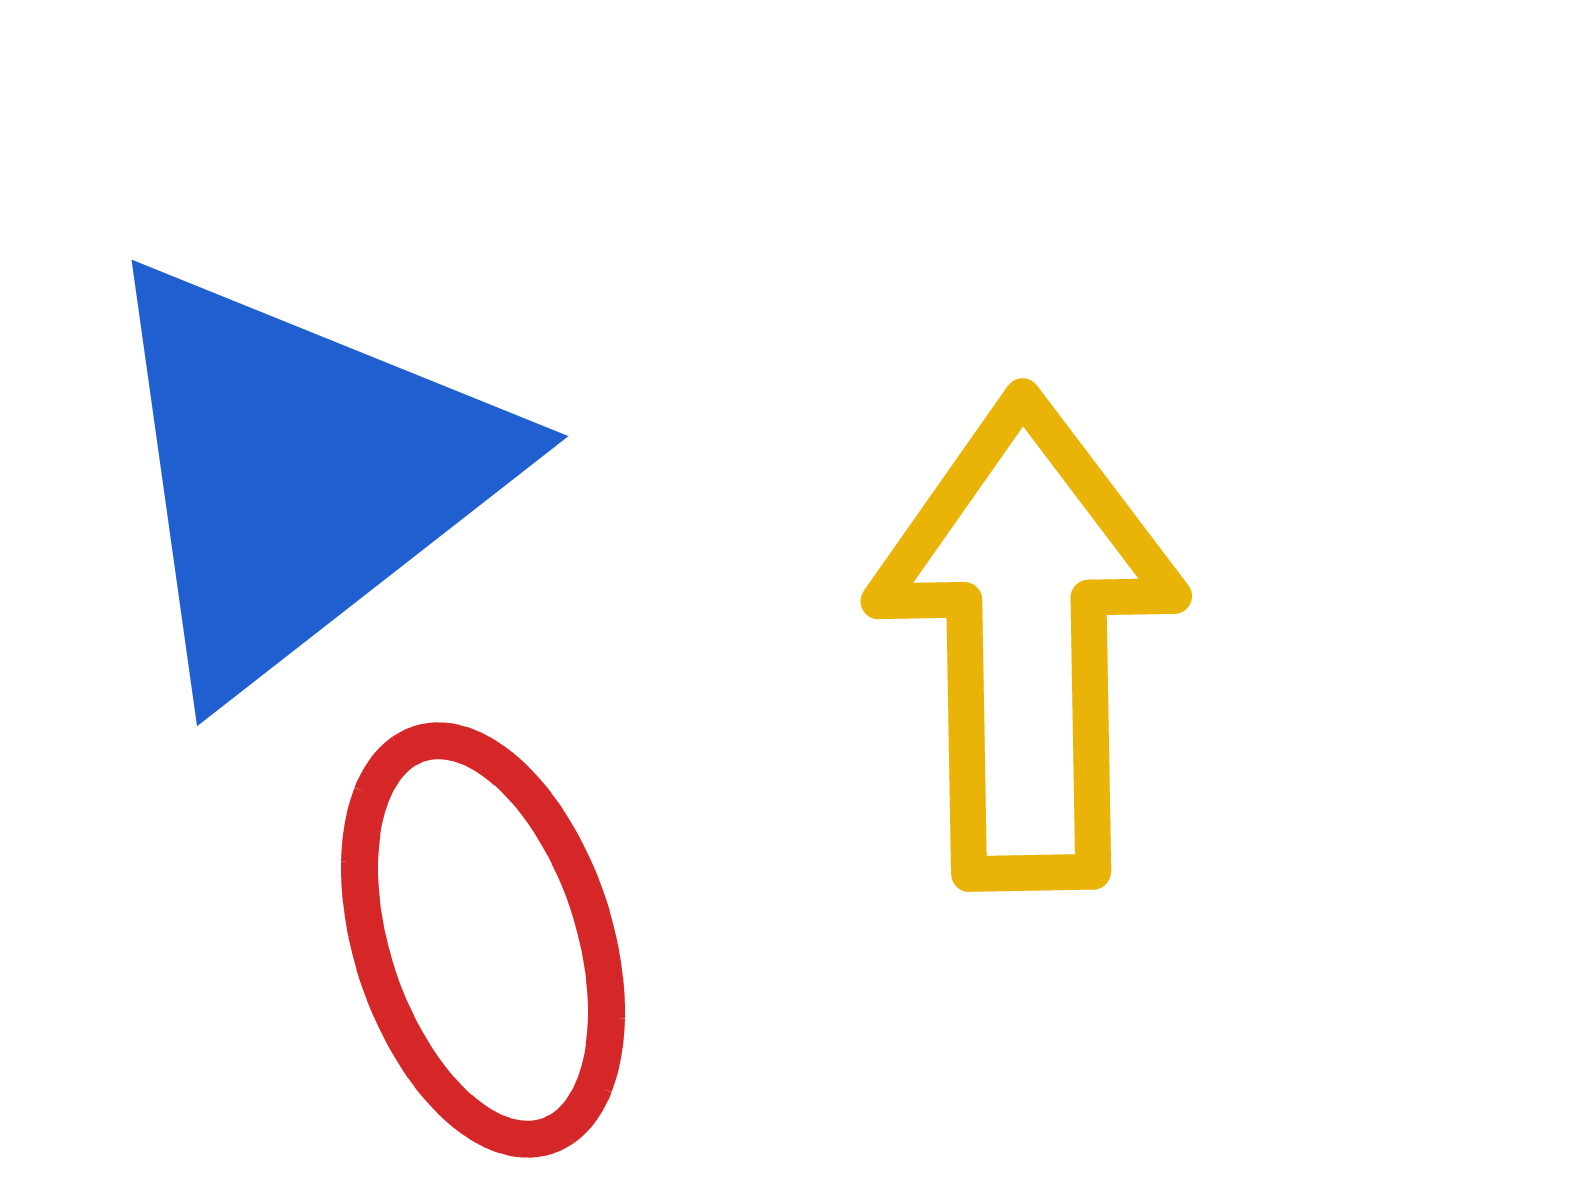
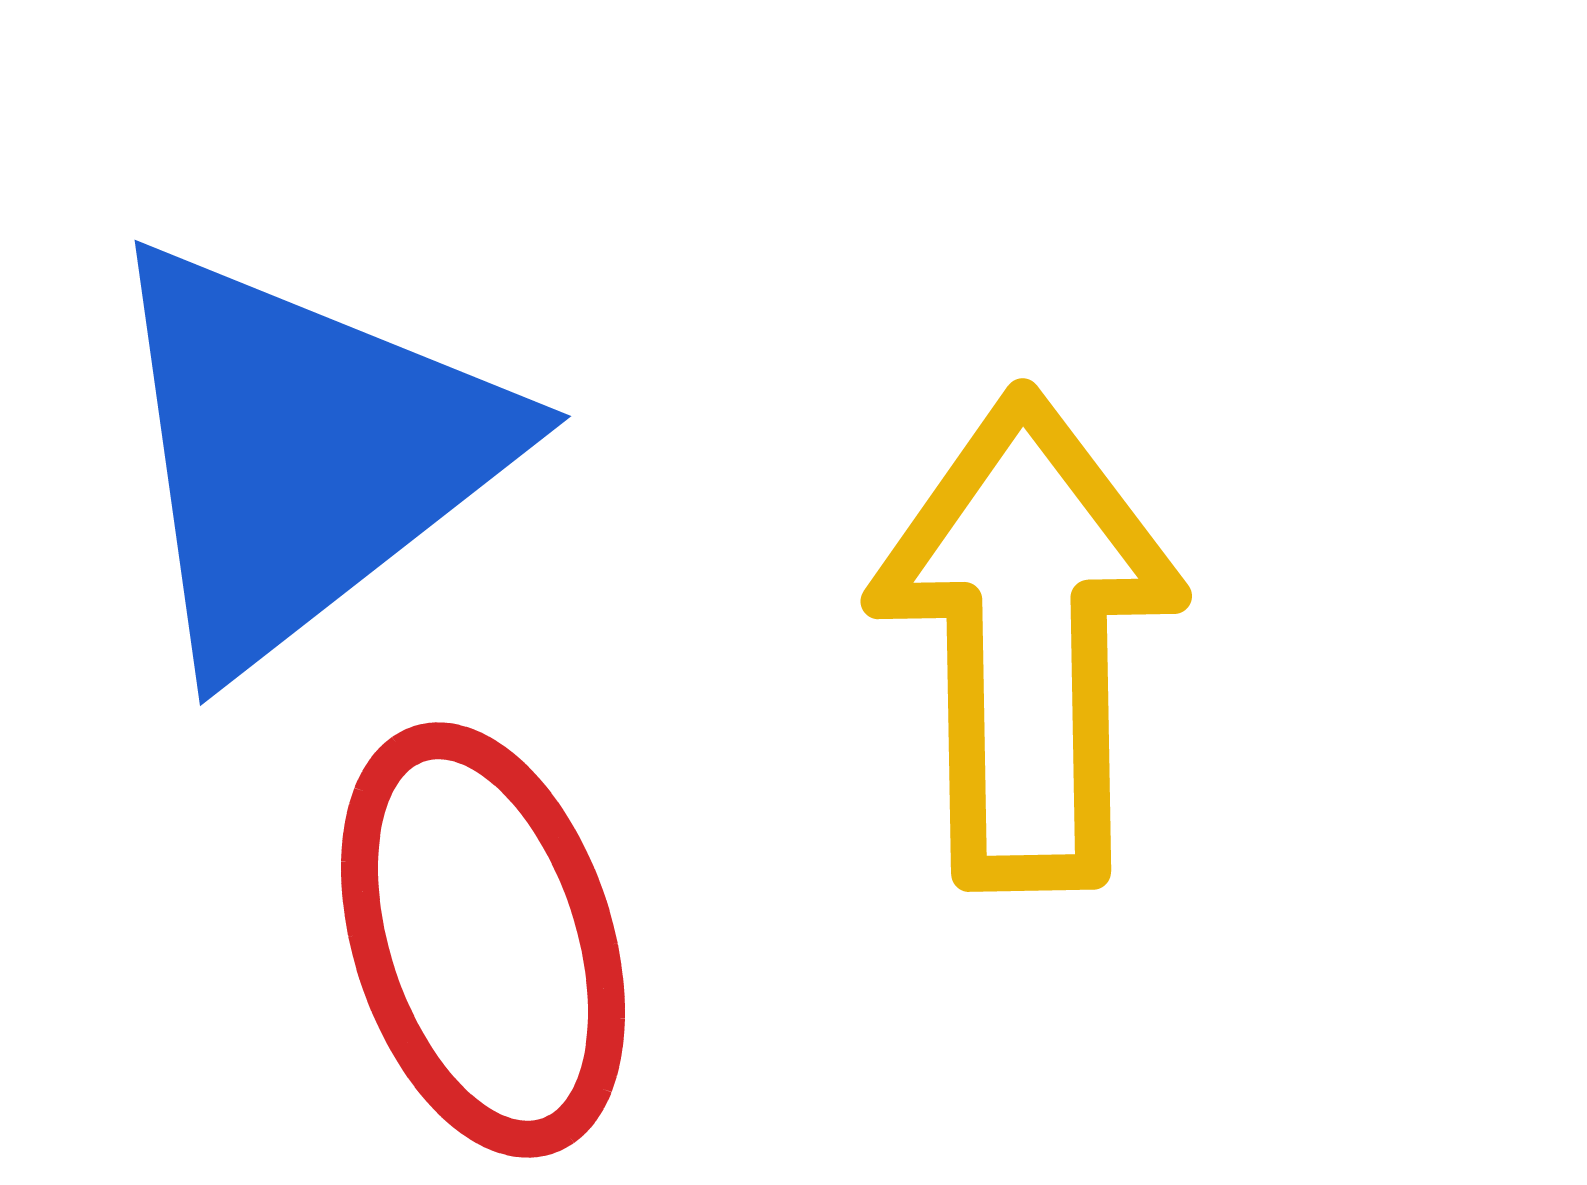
blue triangle: moved 3 px right, 20 px up
